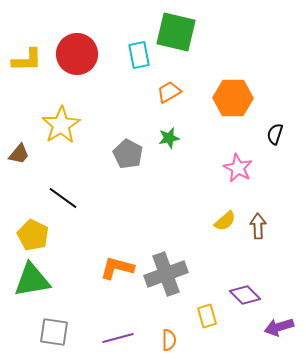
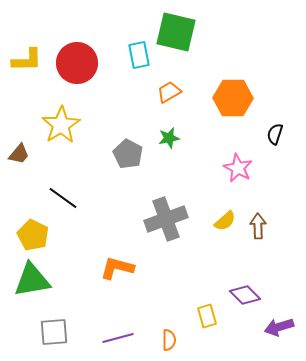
red circle: moved 9 px down
gray cross: moved 55 px up
gray square: rotated 12 degrees counterclockwise
